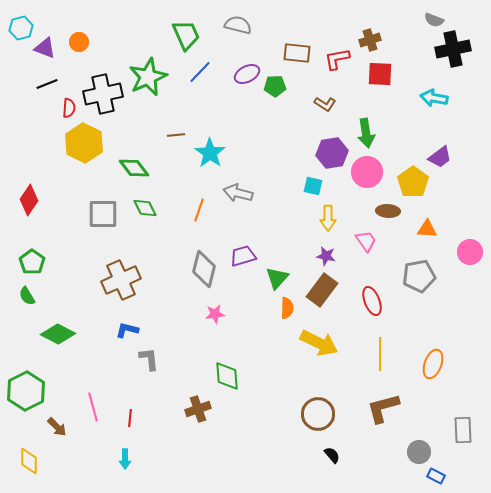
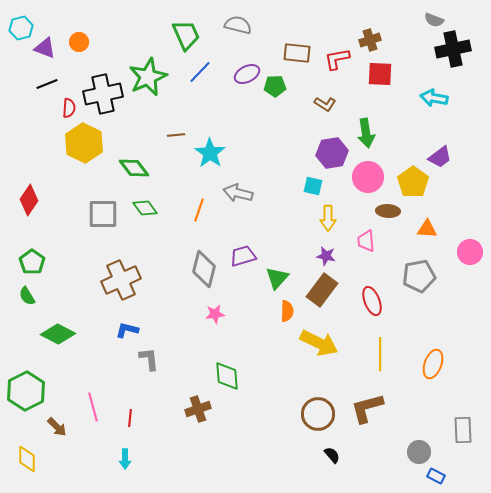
pink circle at (367, 172): moved 1 px right, 5 px down
green diamond at (145, 208): rotated 10 degrees counterclockwise
pink trapezoid at (366, 241): rotated 150 degrees counterclockwise
orange semicircle at (287, 308): moved 3 px down
brown L-shape at (383, 408): moved 16 px left
yellow diamond at (29, 461): moved 2 px left, 2 px up
